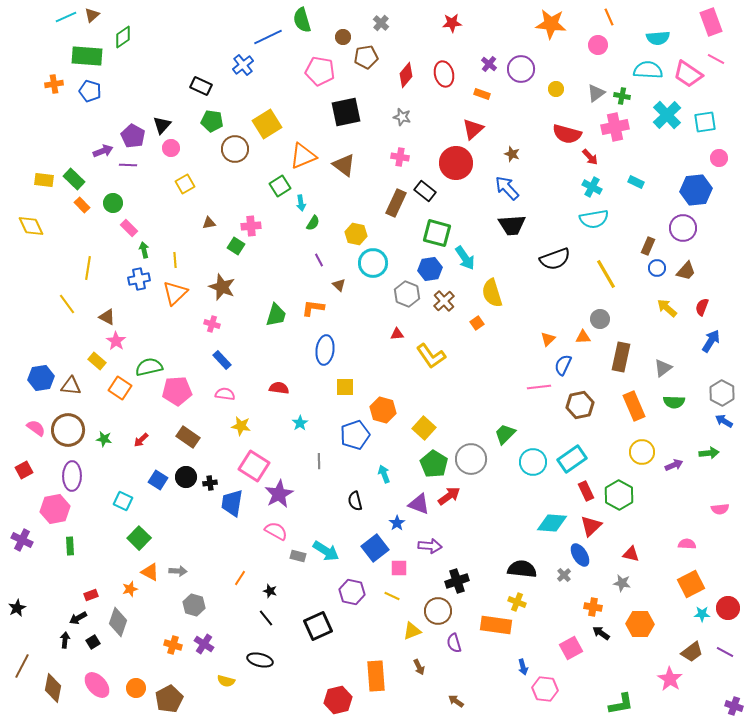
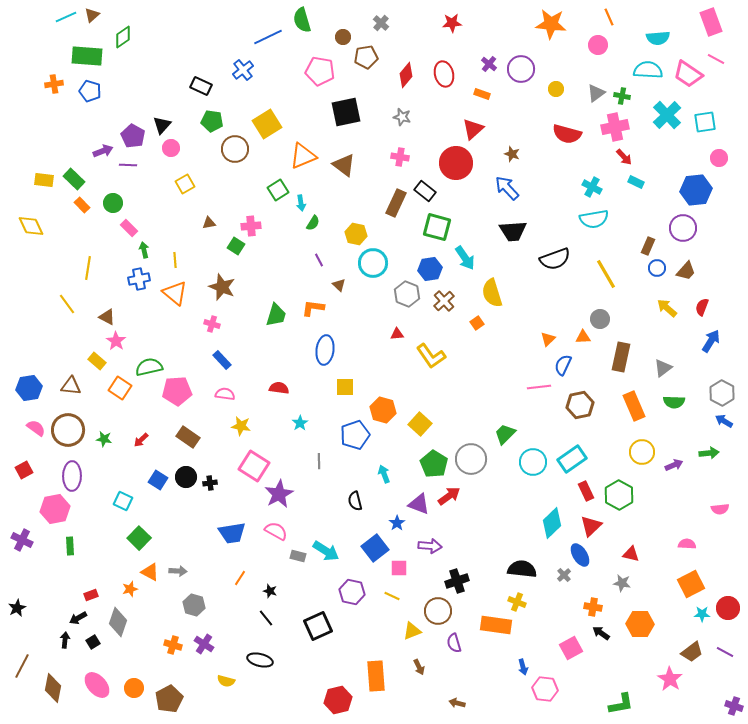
blue cross at (243, 65): moved 5 px down
red arrow at (590, 157): moved 34 px right
green square at (280, 186): moved 2 px left, 4 px down
black trapezoid at (512, 225): moved 1 px right, 6 px down
green square at (437, 233): moved 6 px up
orange triangle at (175, 293): rotated 36 degrees counterclockwise
blue hexagon at (41, 378): moved 12 px left, 10 px down
yellow square at (424, 428): moved 4 px left, 4 px up
blue trapezoid at (232, 503): moved 30 px down; rotated 108 degrees counterclockwise
cyan diamond at (552, 523): rotated 48 degrees counterclockwise
orange circle at (136, 688): moved 2 px left
brown arrow at (456, 701): moved 1 px right, 2 px down; rotated 21 degrees counterclockwise
